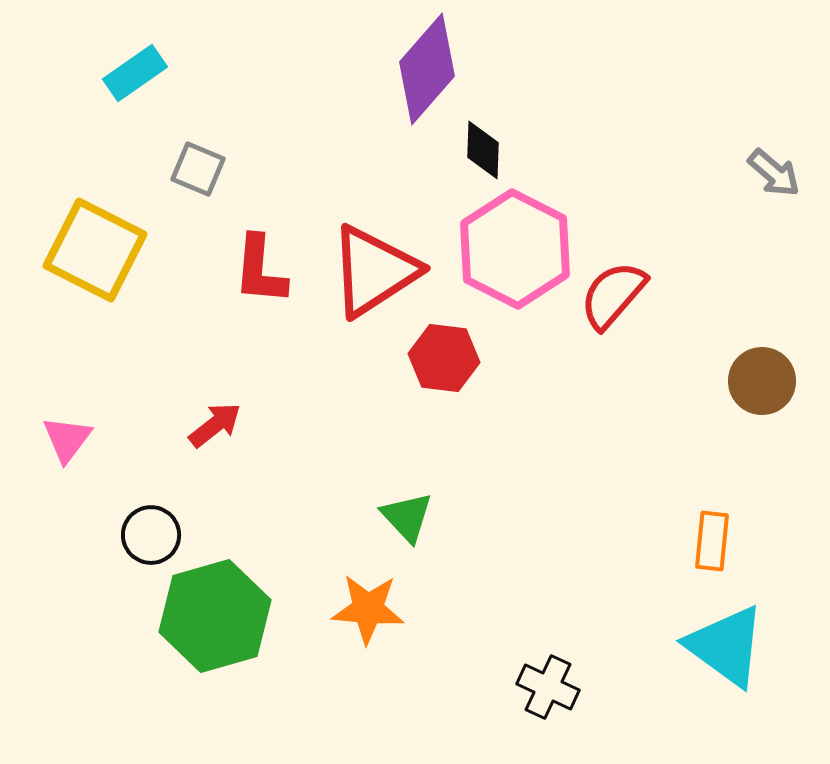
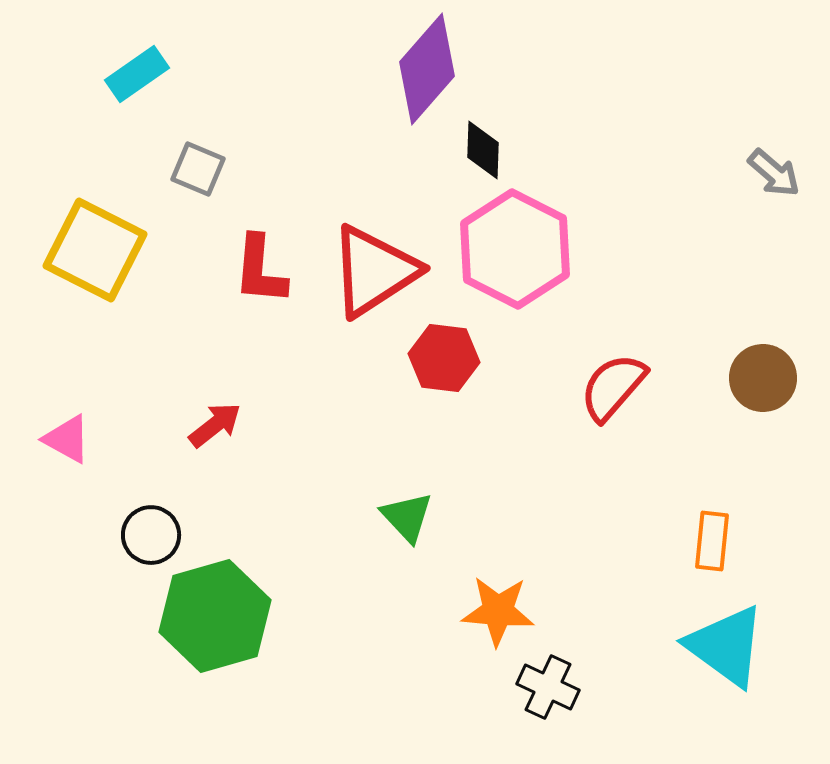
cyan rectangle: moved 2 px right, 1 px down
red semicircle: moved 92 px down
brown circle: moved 1 px right, 3 px up
pink triangle: rotated 38 degrees counterclockwise
orange star: moved 130 px right, 2 px down
